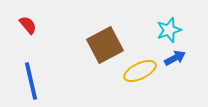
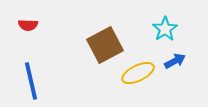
red semicircle: rotated 132 degrees clockwise
cyan star: moved 4 px left, 1 px up; rotated 15 degrees counterclockwise
blue arrow: moved 3 px down
yellow ellipse: moved 2 px left, 2 px down
